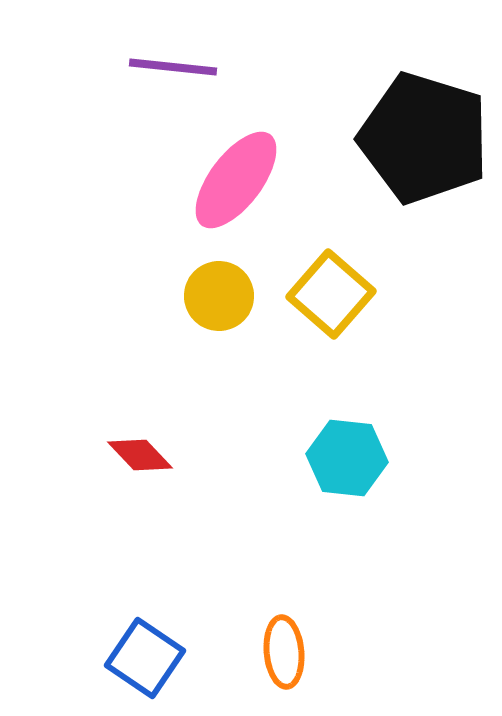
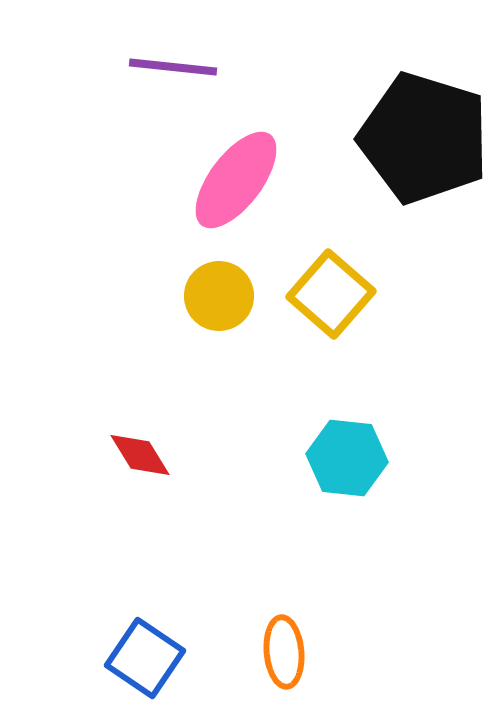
red diamond: rotated 12 degrees clockwise
